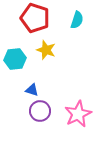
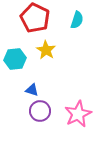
red pentagon: rotated 8 degrees clockwise
yellow star: rotated 12 degrees clockwise
